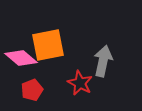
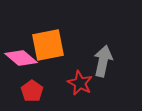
red pentagon: moved 1 px down; rotated 15 degrees counterclockwise
